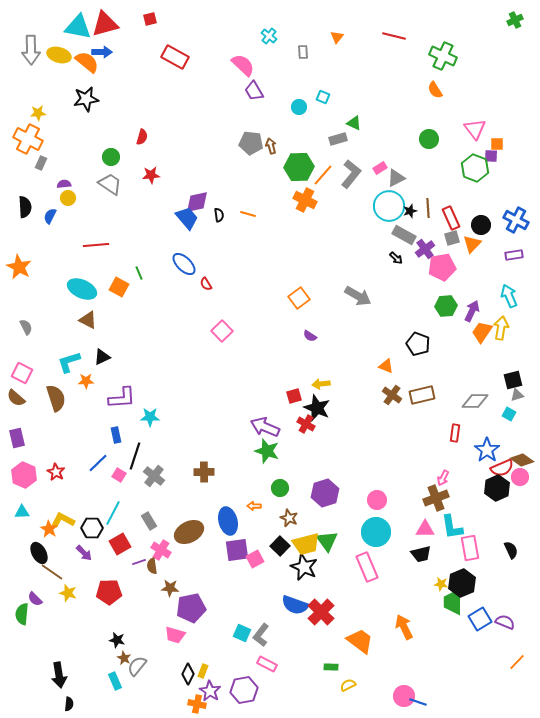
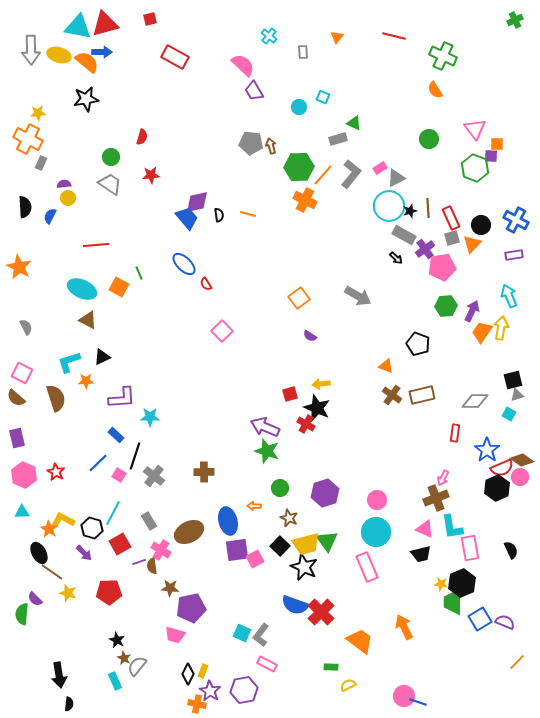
red square at (294, 396): moved 4 px left, 2 px up
blue rectangle at (116, 435): rotated 35 degrees counterclockwise
black hexagon at (92, 528): rotated 15 degrees clockwise
pink triangle at (425, 529): rotated 24 degrees clockwise
black star at (117, 640): rotated 14 degrees clockwise
